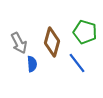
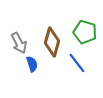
blue semicircle: rotated 14 degrees counterclockwise
